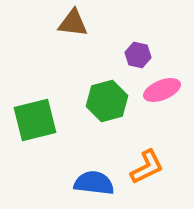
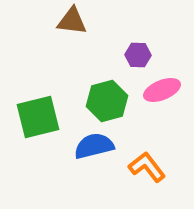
brown triangle: moved 1 px left, 2 px up
purple hexagon: rotated 10 degrees counterclockwise
green square: moved 3 px right, 3 px up
orange L-shape: rotated 102 degrees counterclockwise
blue semicircle: moved 37 px up; rotated 21 degrees counterclockwise
